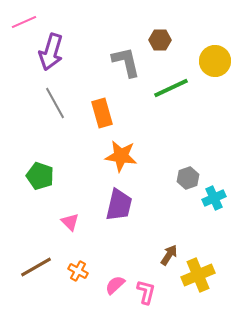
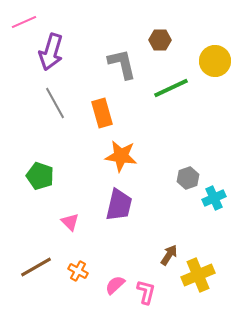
gray L-shape: moved 4 px left, 2 px down
